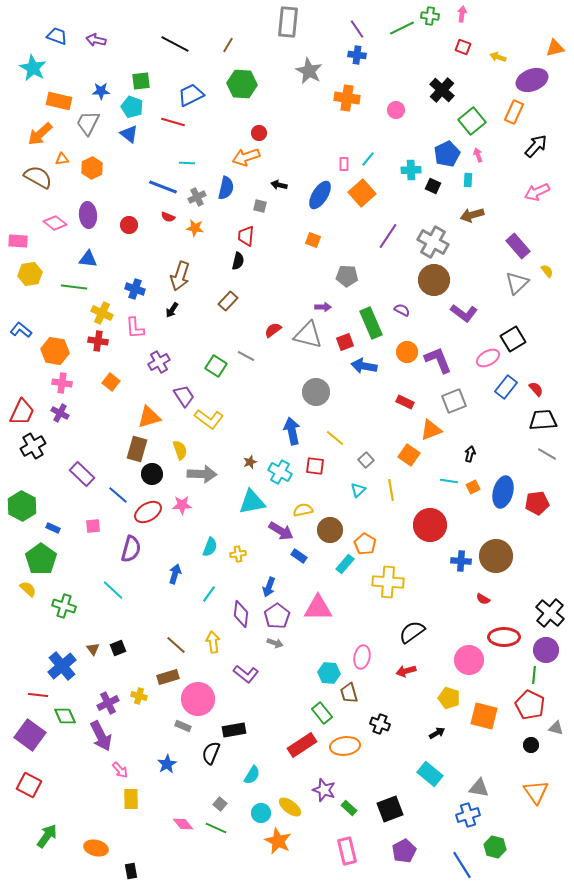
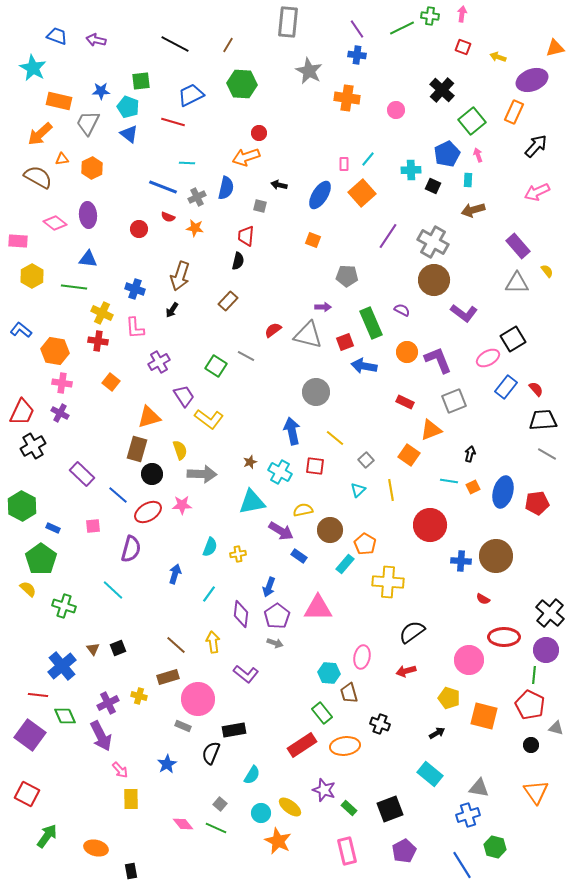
cyan pentagon at (132, 107): moved 4 px left
brown arrow at (472, 215): moved 1 px right, 5 px up
red circle at (129, 225): moved 10 px right, 4 px down
yellow hexagon at (30, 274): moved 2 px right, 2 px down; rotated 20 degrees counterclockwise
gray triangle at (517, 283): rotated 45 degrees clockwise
red square at (29, 785): moved 2 px left, 9 px down
